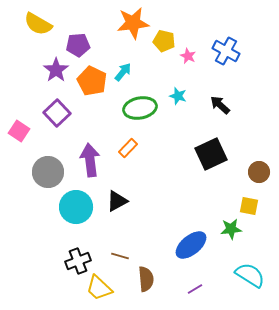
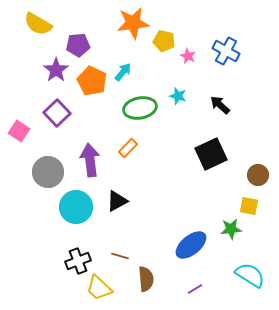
brown circle: moved 1 px left, 3 px down
